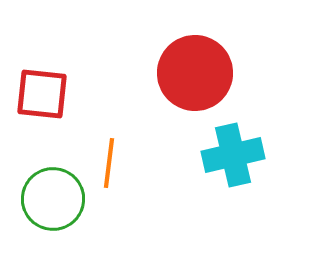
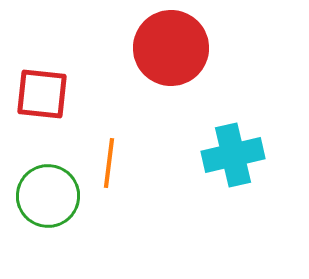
red circle: moved 24 px left, 25 px up
green circle: moved 5 px left, 3 px up
